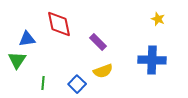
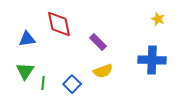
green triangle: moved 8 px right, 11 px down
blue square: moved 5 px left
